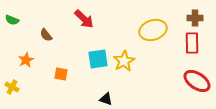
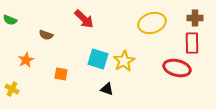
green semicircle: moved 2 px left
yellow ellipse: moved 1 px left, 7 px up
brown semicircle: rotated 32 degrees counterclockwise
cyan square: rotated 25 degrees clockwise
red ellipse: moved 20 px left, 13 px up; rotated 20 degrees counterclockwise
yellow cross: moved 2 px down
black triangle: moved 1 px right, 10 px up
